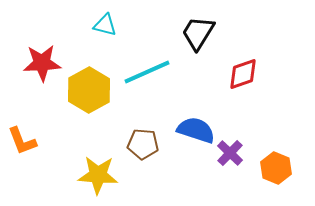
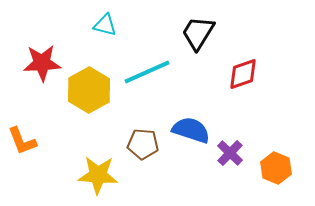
blue semicircle: moved 5 px left
